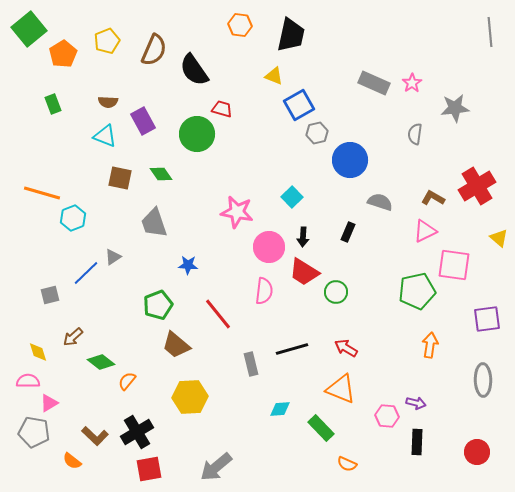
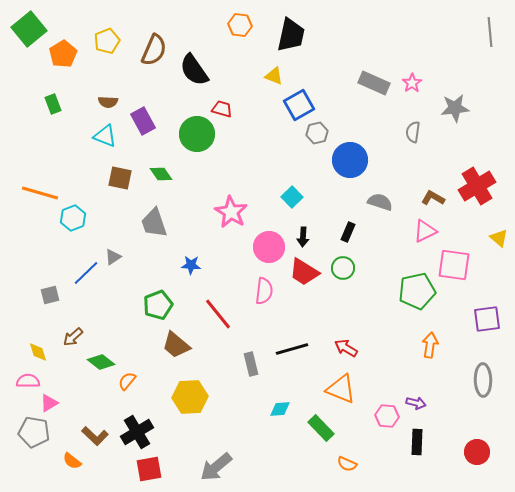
gray semicircle at (415, 134): moved 2 px left, 2 px up
orange line at (42, 193): moved 2 px left
pink star at (237, 212): moved 6 px left; rotated 20 degrees clockwise
blue star at (188, 265): moved 3 px right
green circle at (336, 292): moved 7 px right, 24 px up
